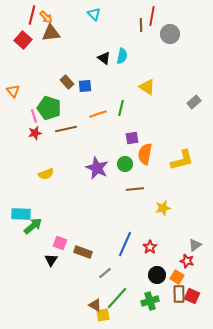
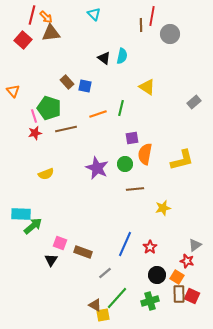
blue square at (85, 86): rotated 16 degrees clockwise
